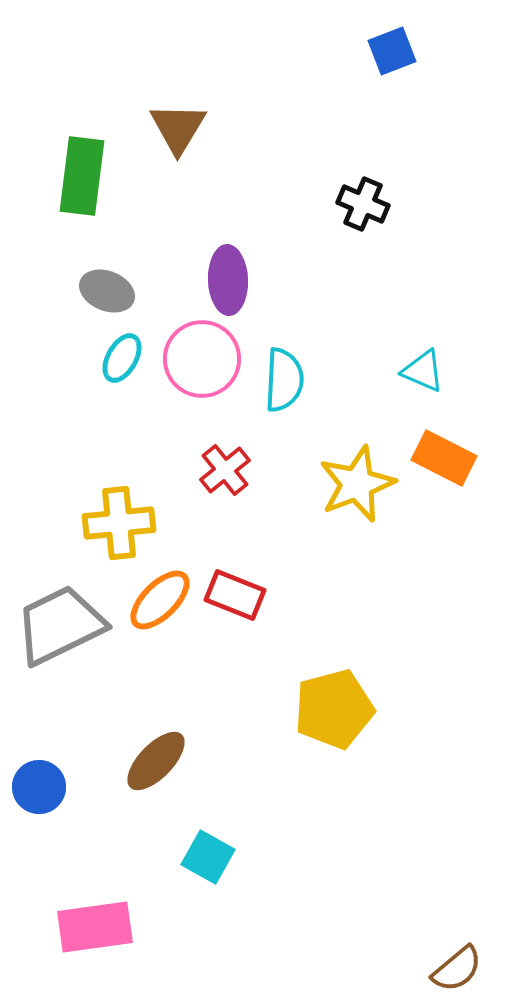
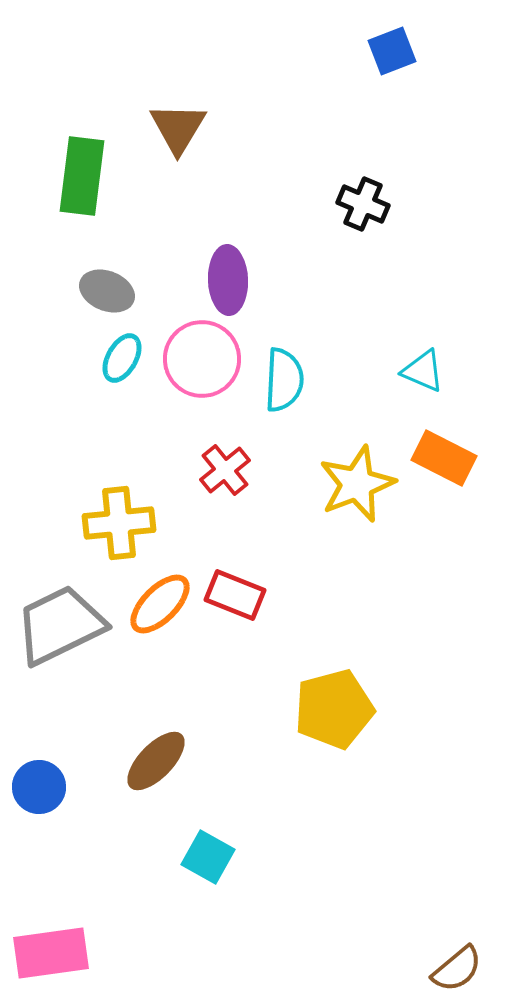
orange ellipse: moved 4 px down
pink rectangle: moved 44 px left, 26 px down
